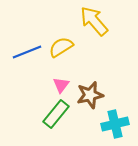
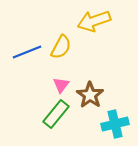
yellow arrow: rotated 68 degrees counterclockwise
yellow semicircle: rotated 150 degrees clockwise
brown star: rotated 24 degrees counterclockwise
